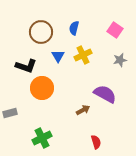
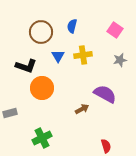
blue semicircle: moved 2 px left, 2 px up
yellow cross: rotated 18 degrees clockwise
brown arrow: moved 1 px left, 1 px up
red semicircle: moved 10 px right, 4 px down
